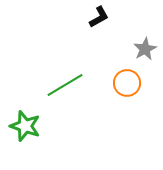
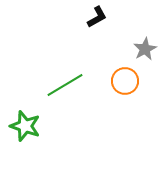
black L-shape: moved 2 px left
orange circle: moved 2 px left, 2 px up
